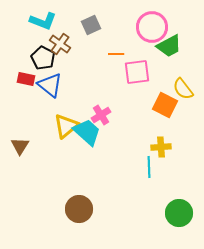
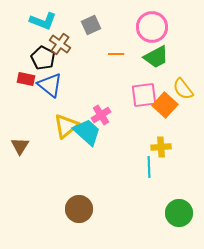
green trapezoid: moved 13 px left, 11 px down
pink square: moved 7 px right, 23 px down
orange square: rotated 15 degrees clockwise
